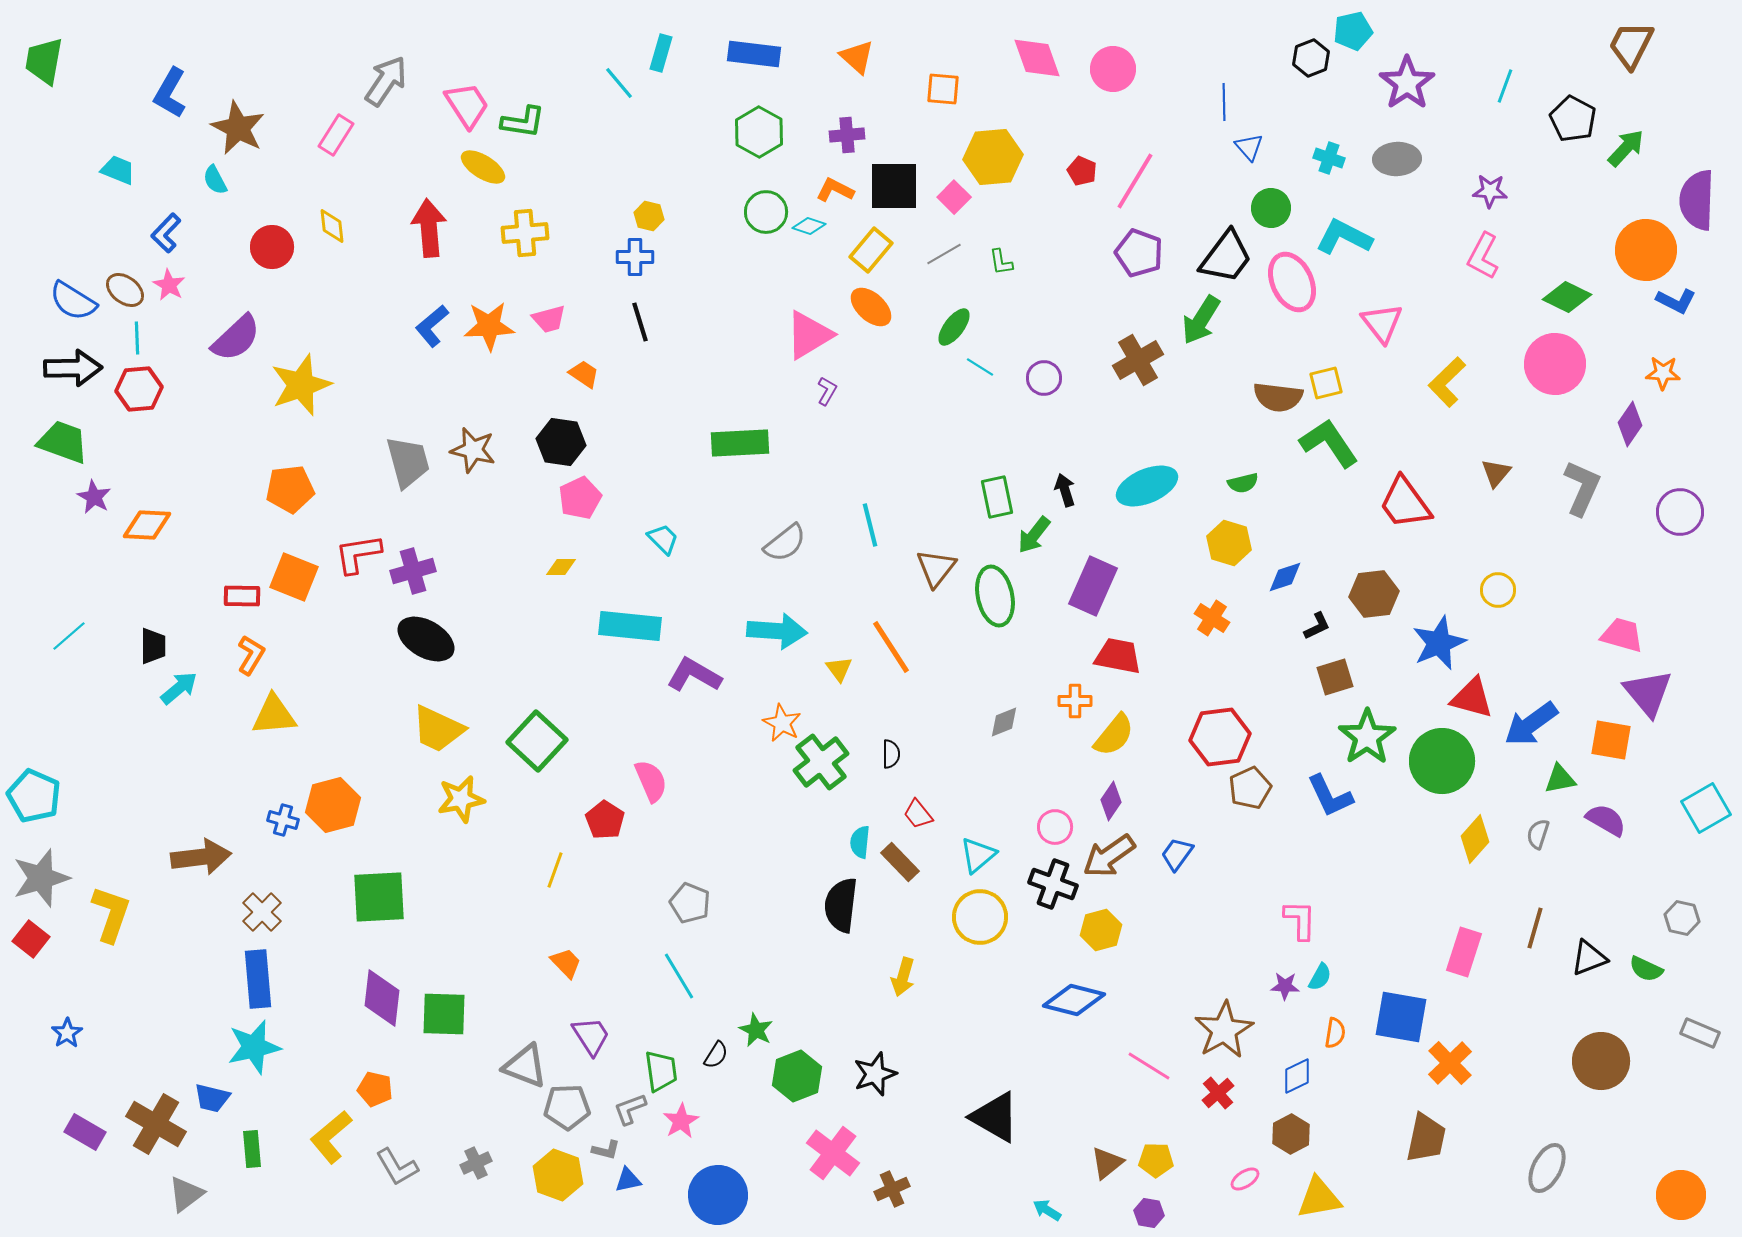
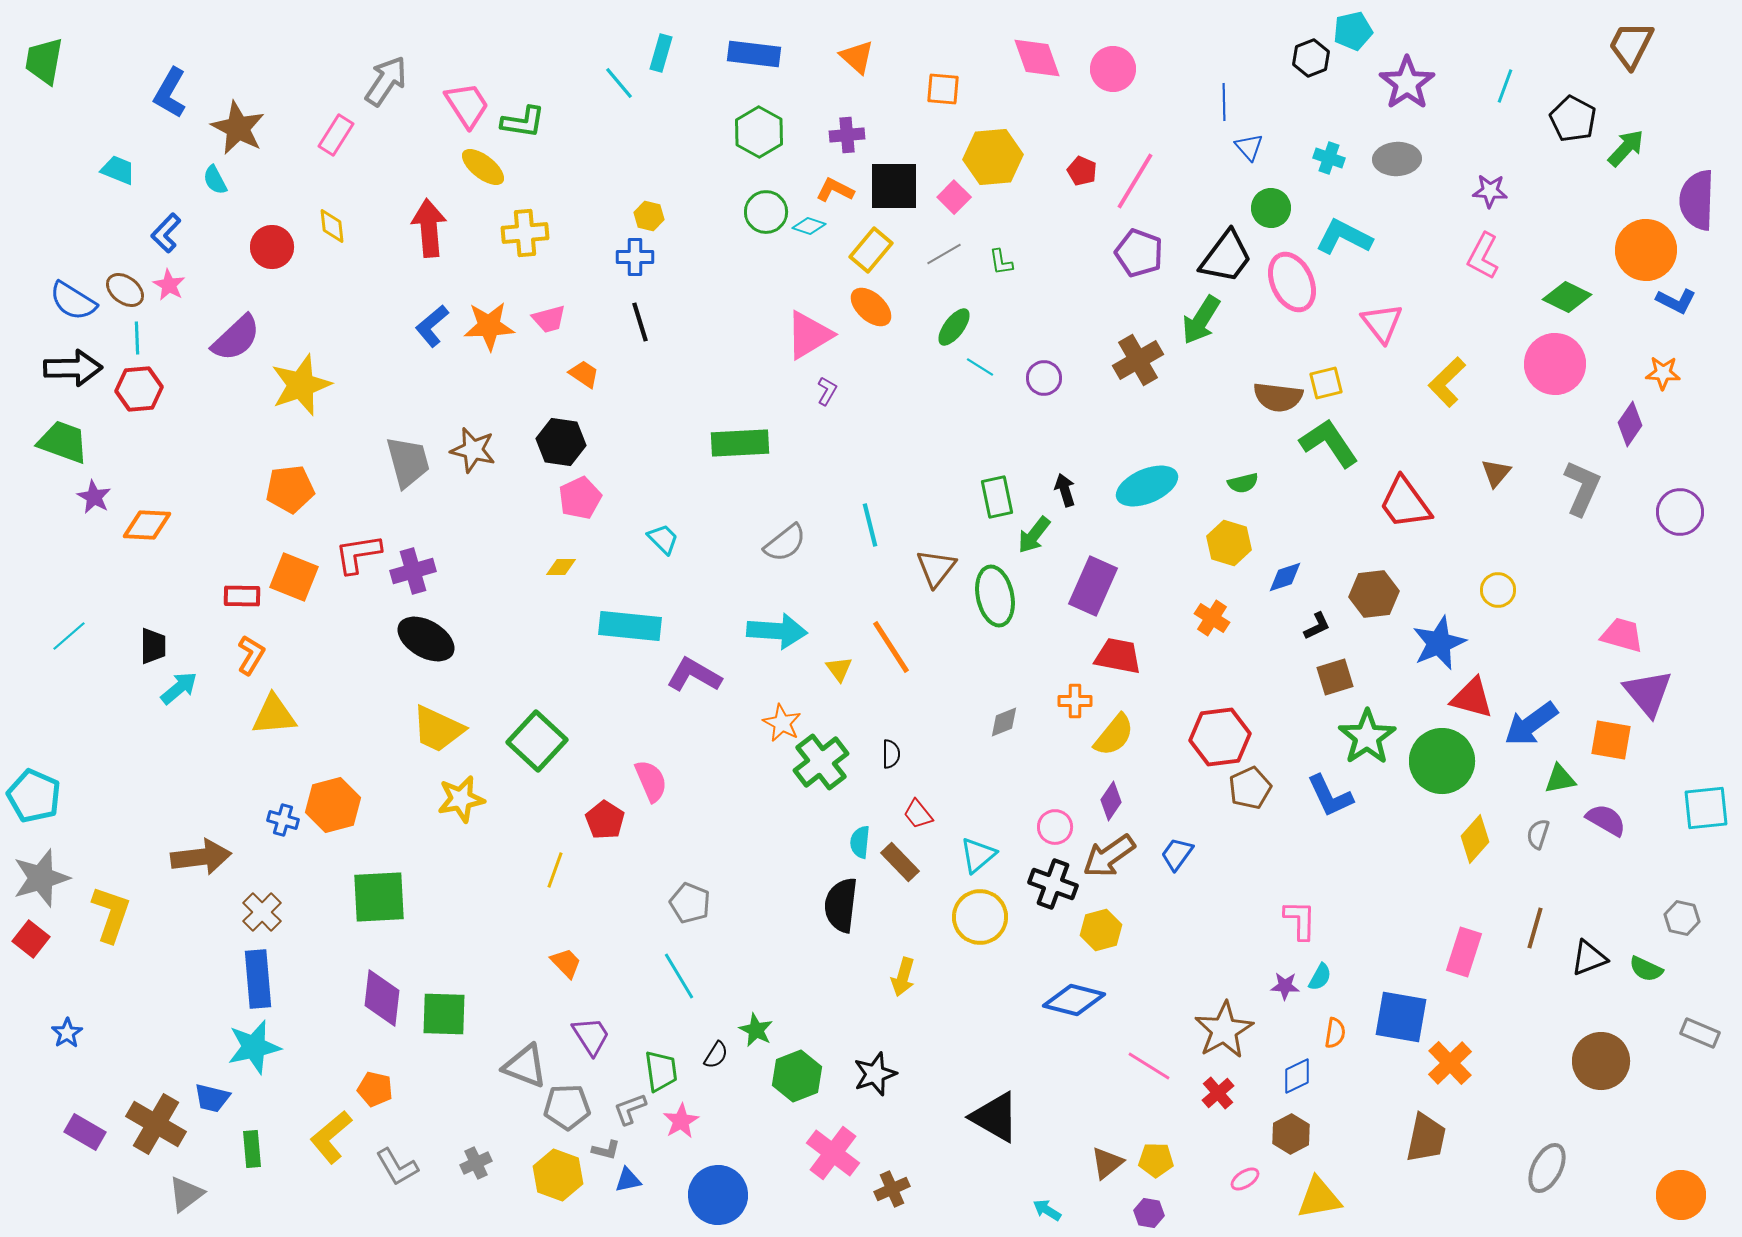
yellow ellipse at (483, 167): rotated 6 degrees clockwise
cyan square at (1706, 808): rotated 24 degrees clockwise
